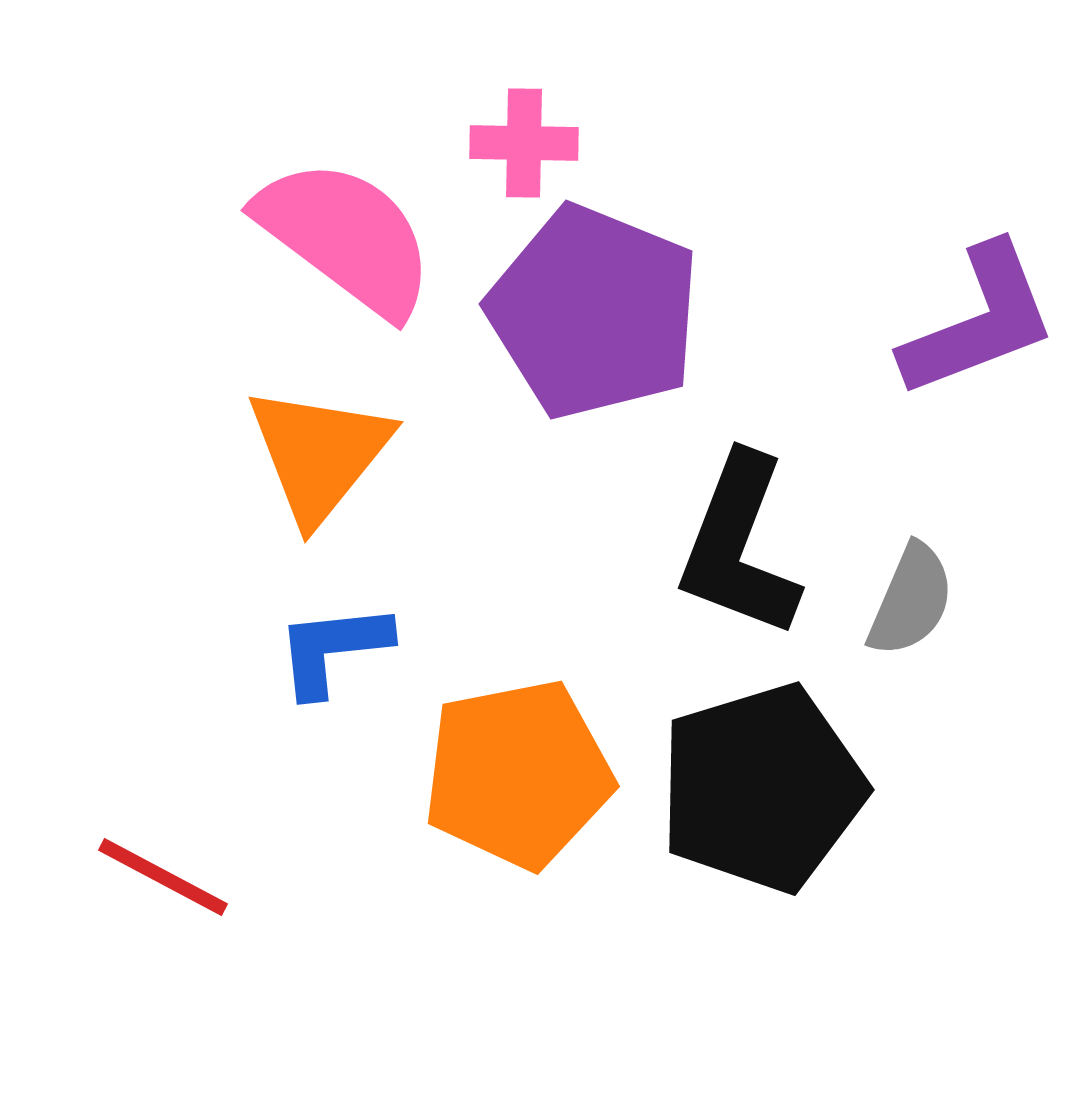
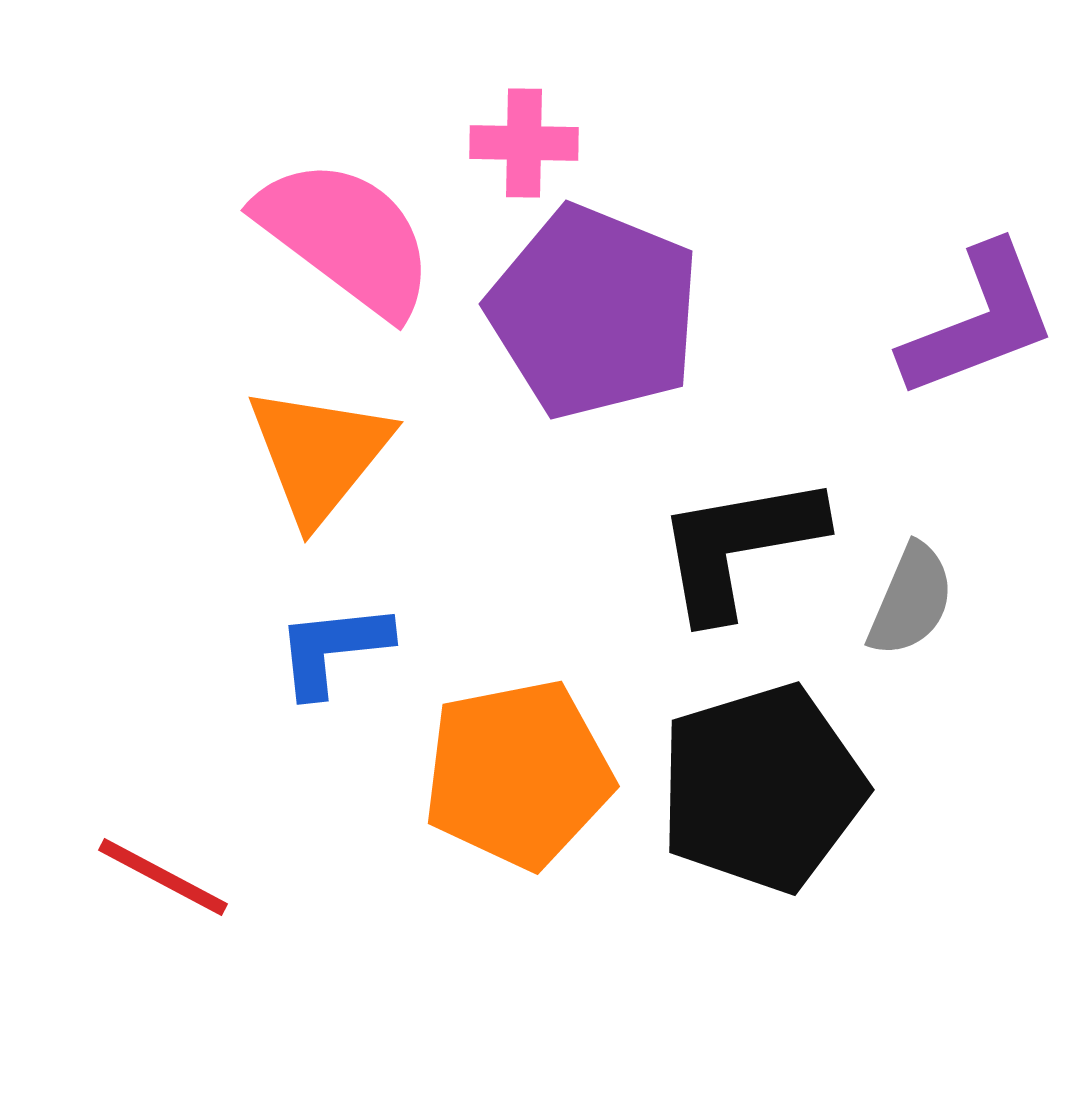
black L-shape: rotated 59 degrees clockwise
